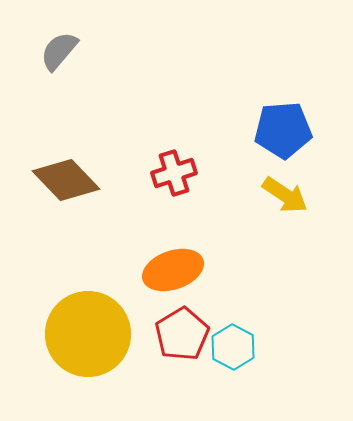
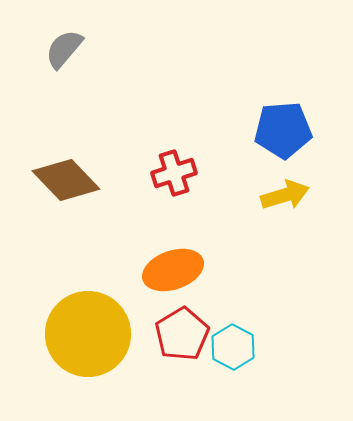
gray semicircle: moved 5 px right, 2 px up
yellow arrow: rotated 51 degrees counterclockwise
